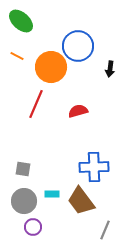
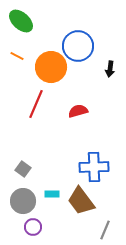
gray square: rotated 28 degrees clockwise
gray circle: moved 1 px left
